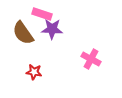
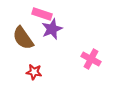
purple star: rotated 25 degrees counterclockwise
brown semicircle: moved 5 px down
